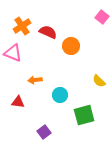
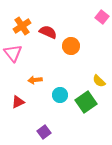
pink triangle: rotated 30 degrees clockwise
red triangle: rotated 32 degrees counterclockwise
green square: moved 2 px right, 13 px up; rotated 20 degrees counterclockwise
